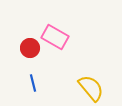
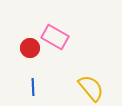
blue line: moved 4 px down; rotated 12 degrees clockwise
